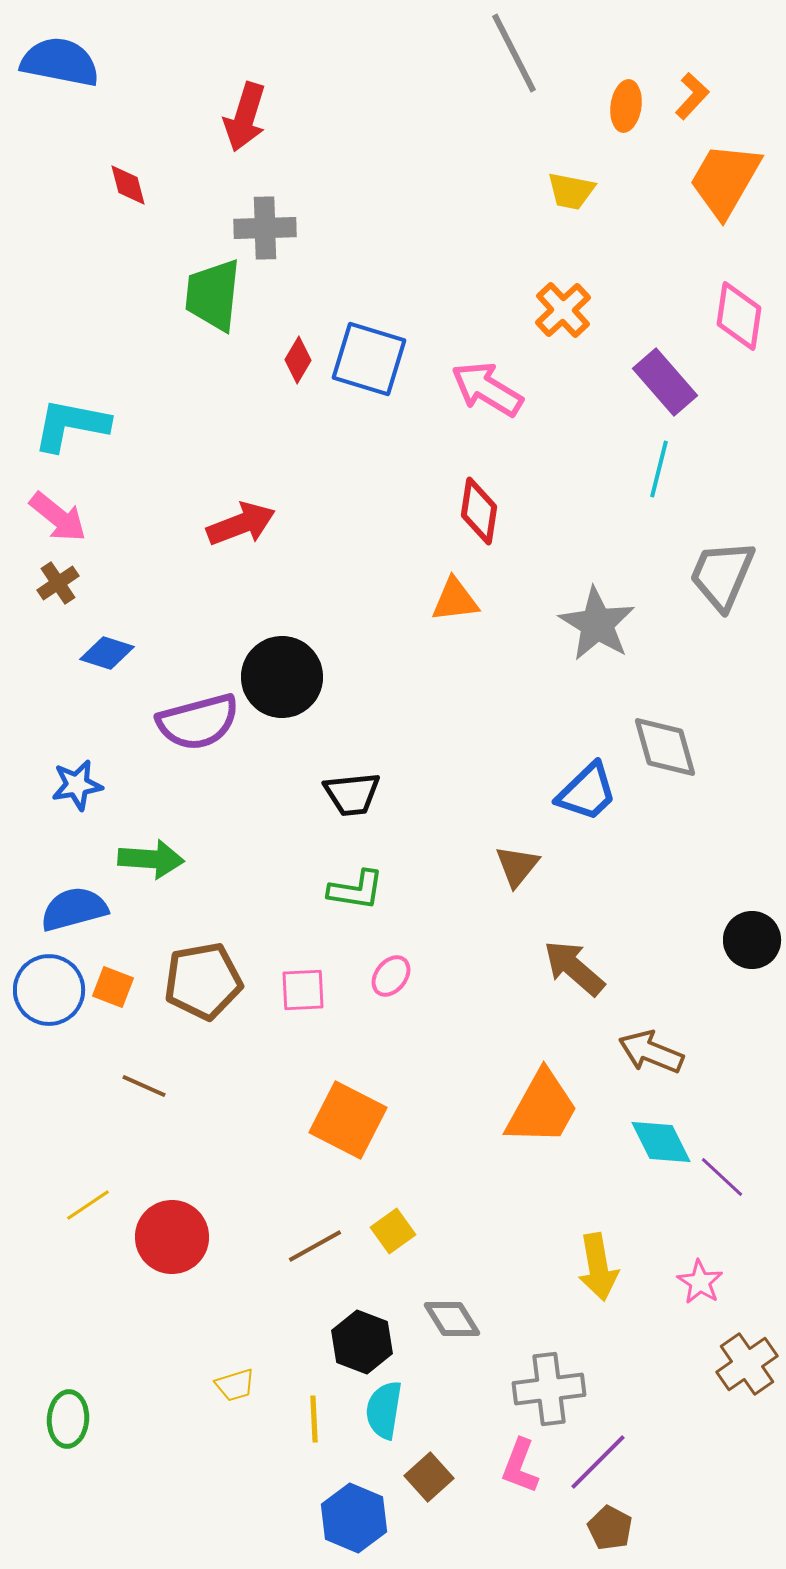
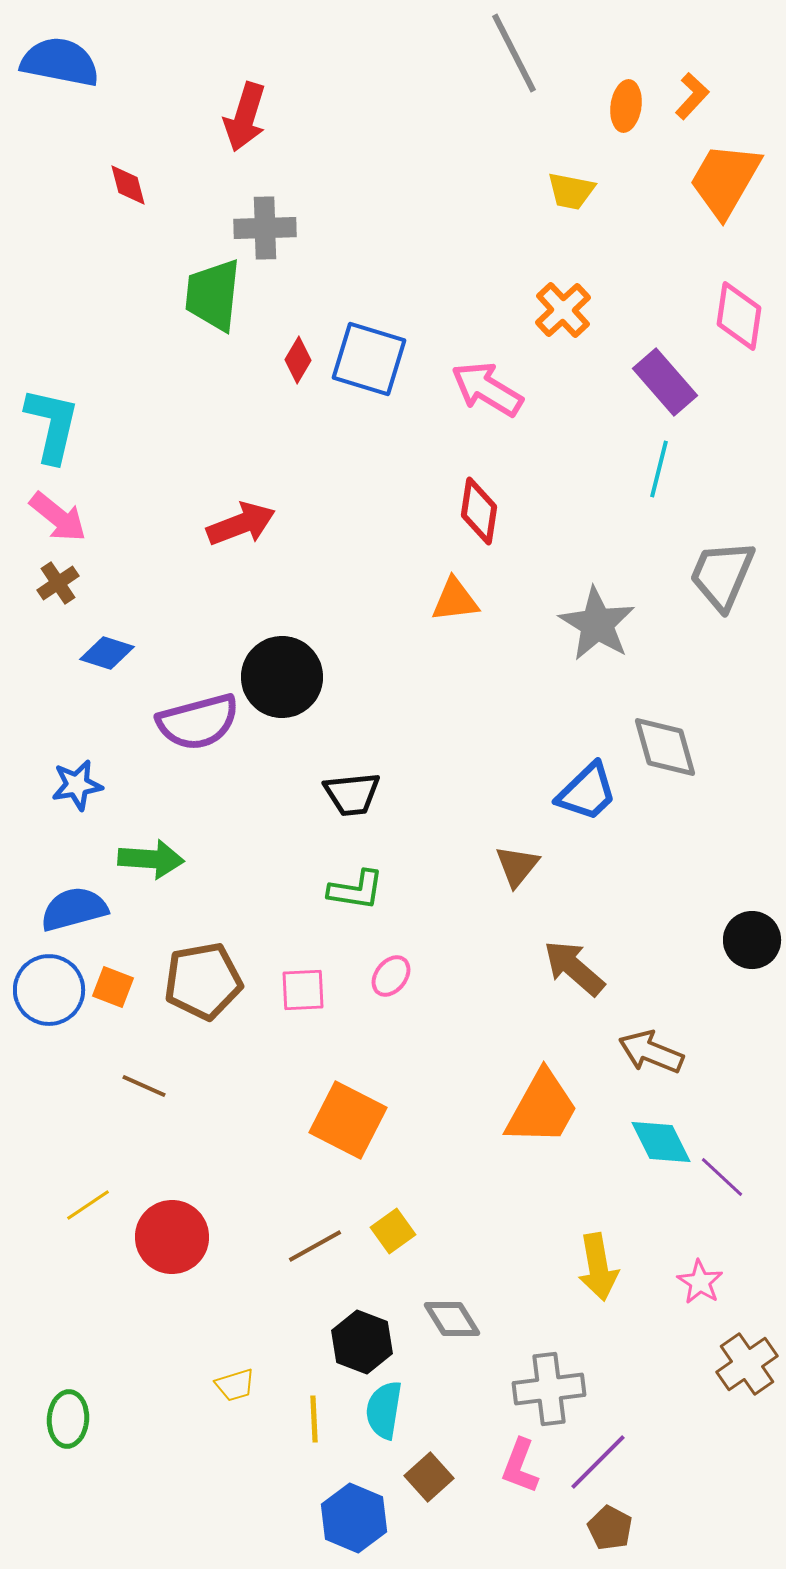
cyan L-shape at (71, 425): moved 19 px left; rotated 92 degrees clockwise
